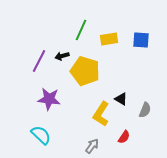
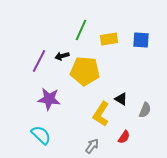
yellow pentagon: rotated 12 degrees counterclockwise
